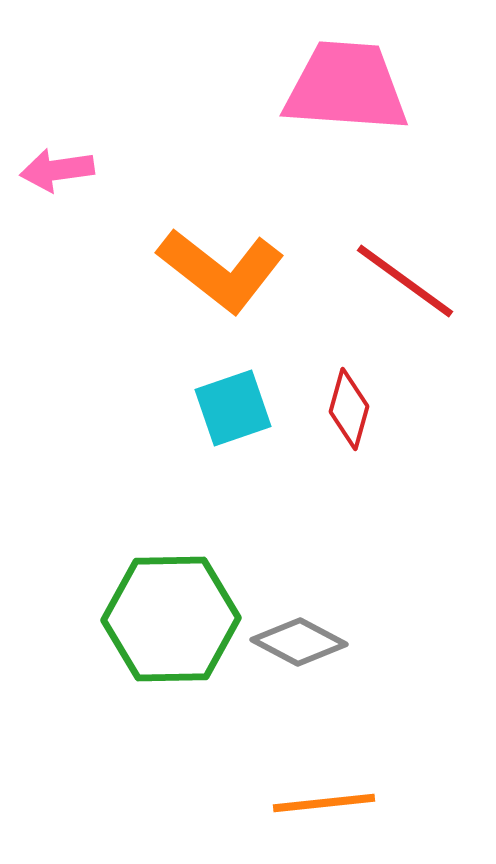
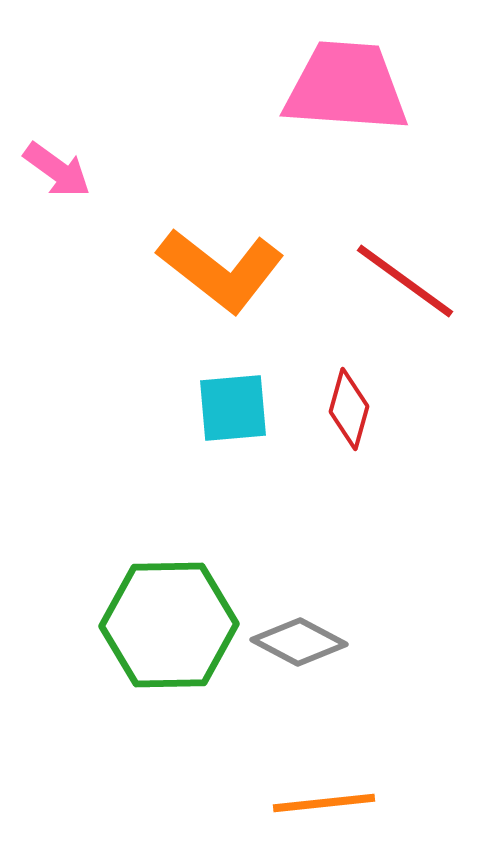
pink arrow: rotated 136 degrees counterclockwise
cyan square: rotated 14 degrees clockwise
green hexagon: moved 2 px left, 6 px down
